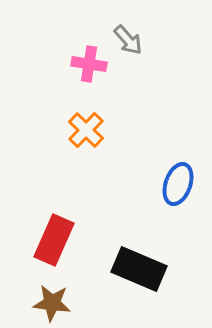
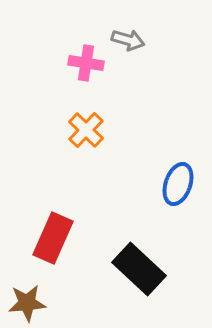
gray arrow: rotated 32 degrees counterclockwise
pink cross: moved 3 px left, 1 px up
red rectangle: moved 1 px left, 2 px up
black rectangle: rotated 20 degrees clockwise
brown star: moved 25 px left; rotated 12 degrees counterclockwise
